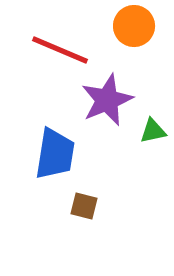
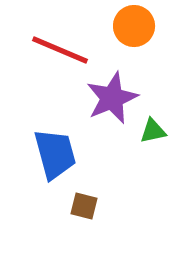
purple star: moved 5 px right, 2 px up
blue trapezoid: rotated 24 degrees counterclockwise
